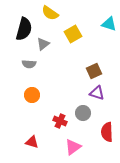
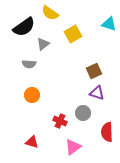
black semicircle: moved 2 px up; rotated 40 degrees clockwise
